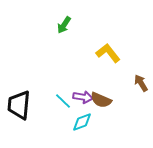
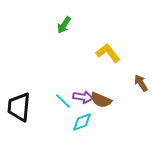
black trapezoid: moved 2 px down
